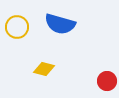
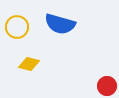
yellow diamond: moved 15 px left, 5 px up
red circle: moved 5 px down
